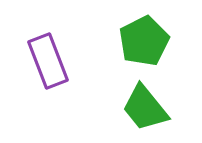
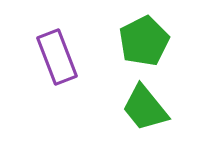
purple rectangle: moved 9 px right, 4 px up
